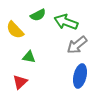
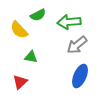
green arrow: moved 3 px right; rotated 25 degrees counterclockwise
yellow semicircle: moved 4 px right
green triangle: moved 2 px right
blue ellipse: rotated 10 degrees clockwise
